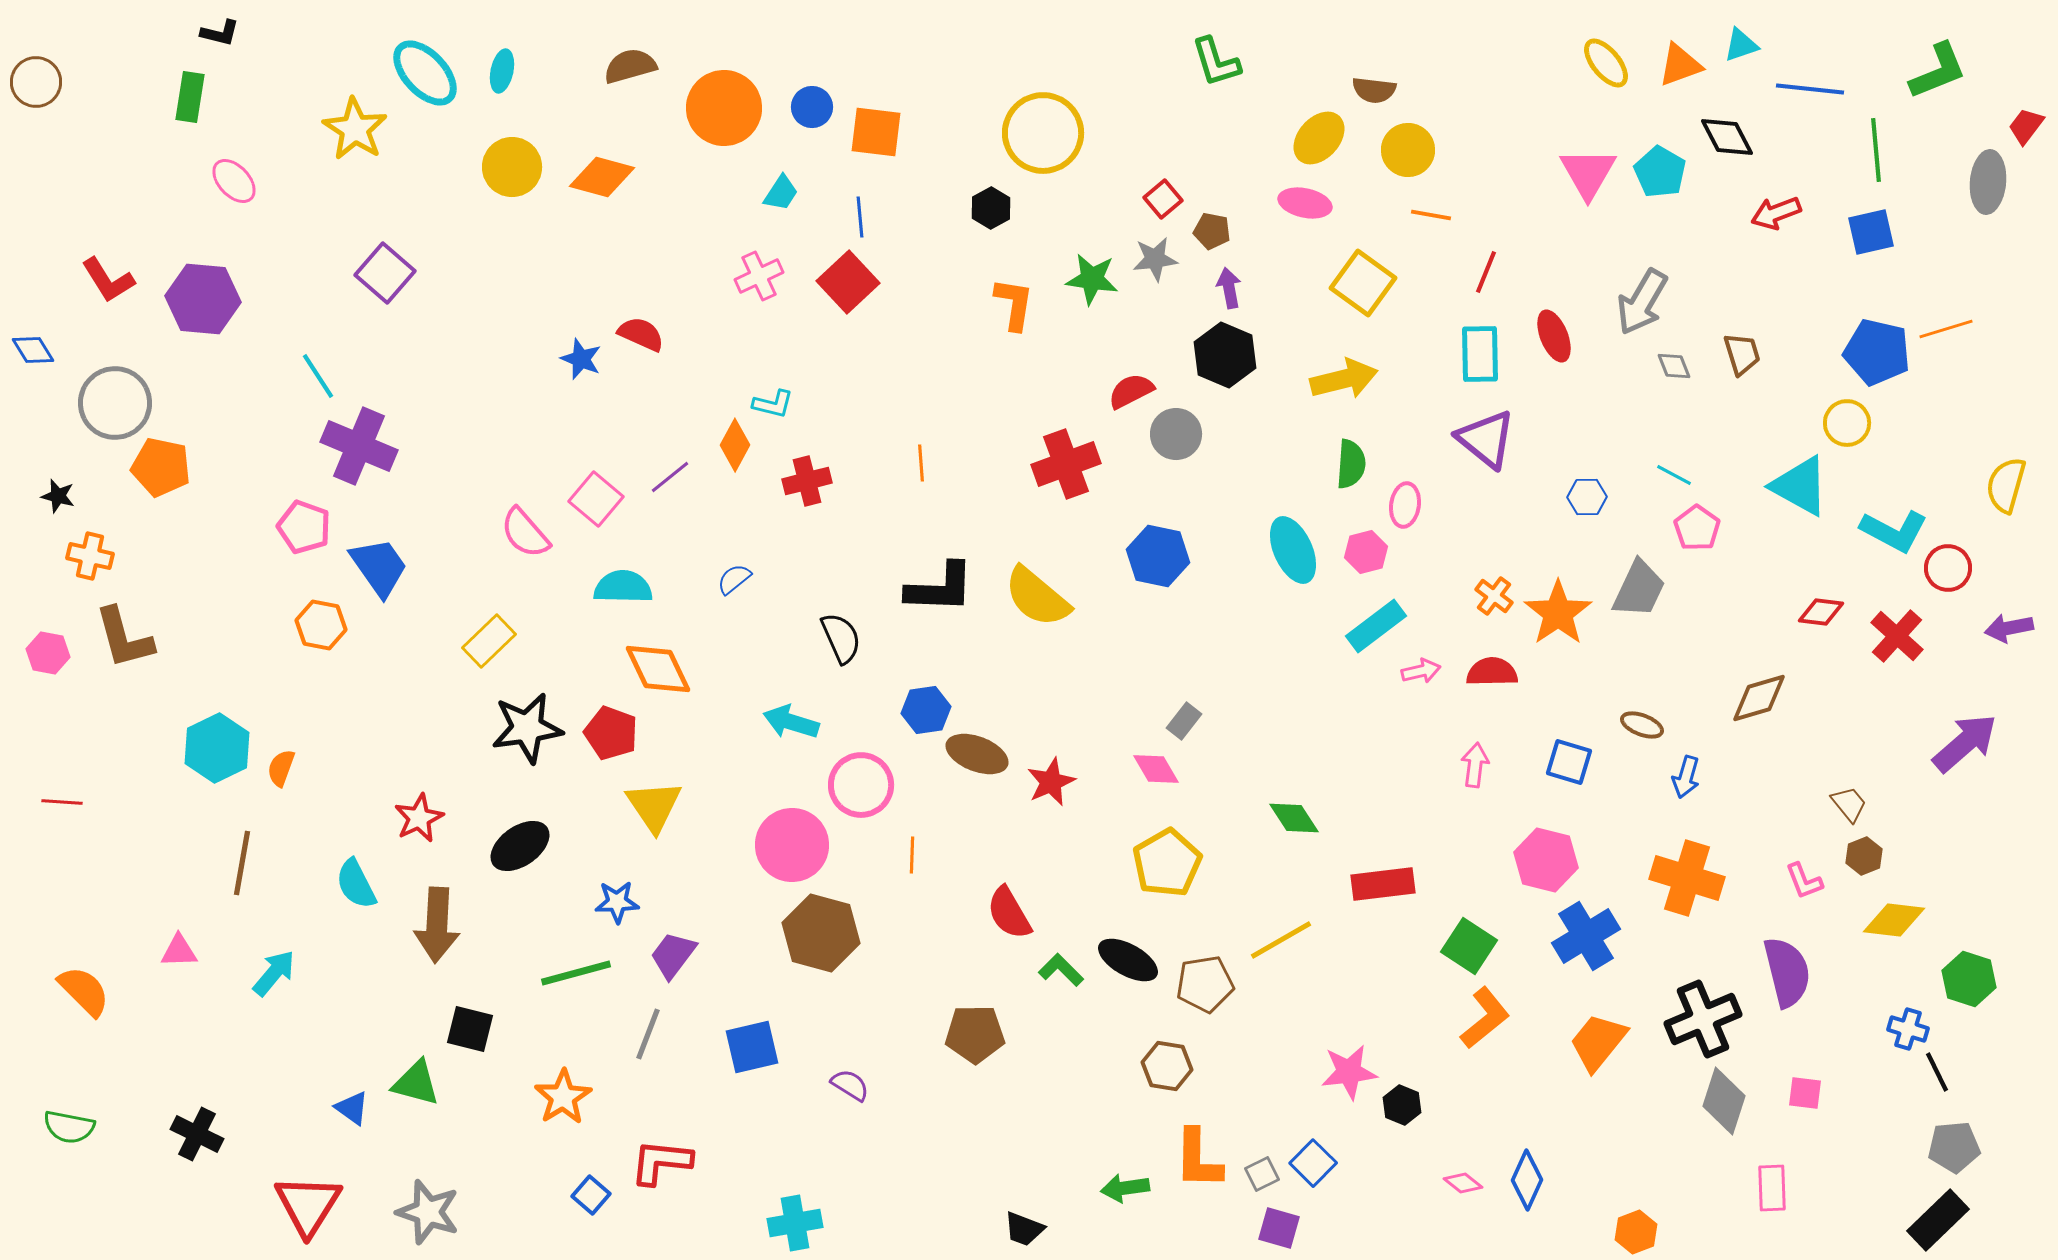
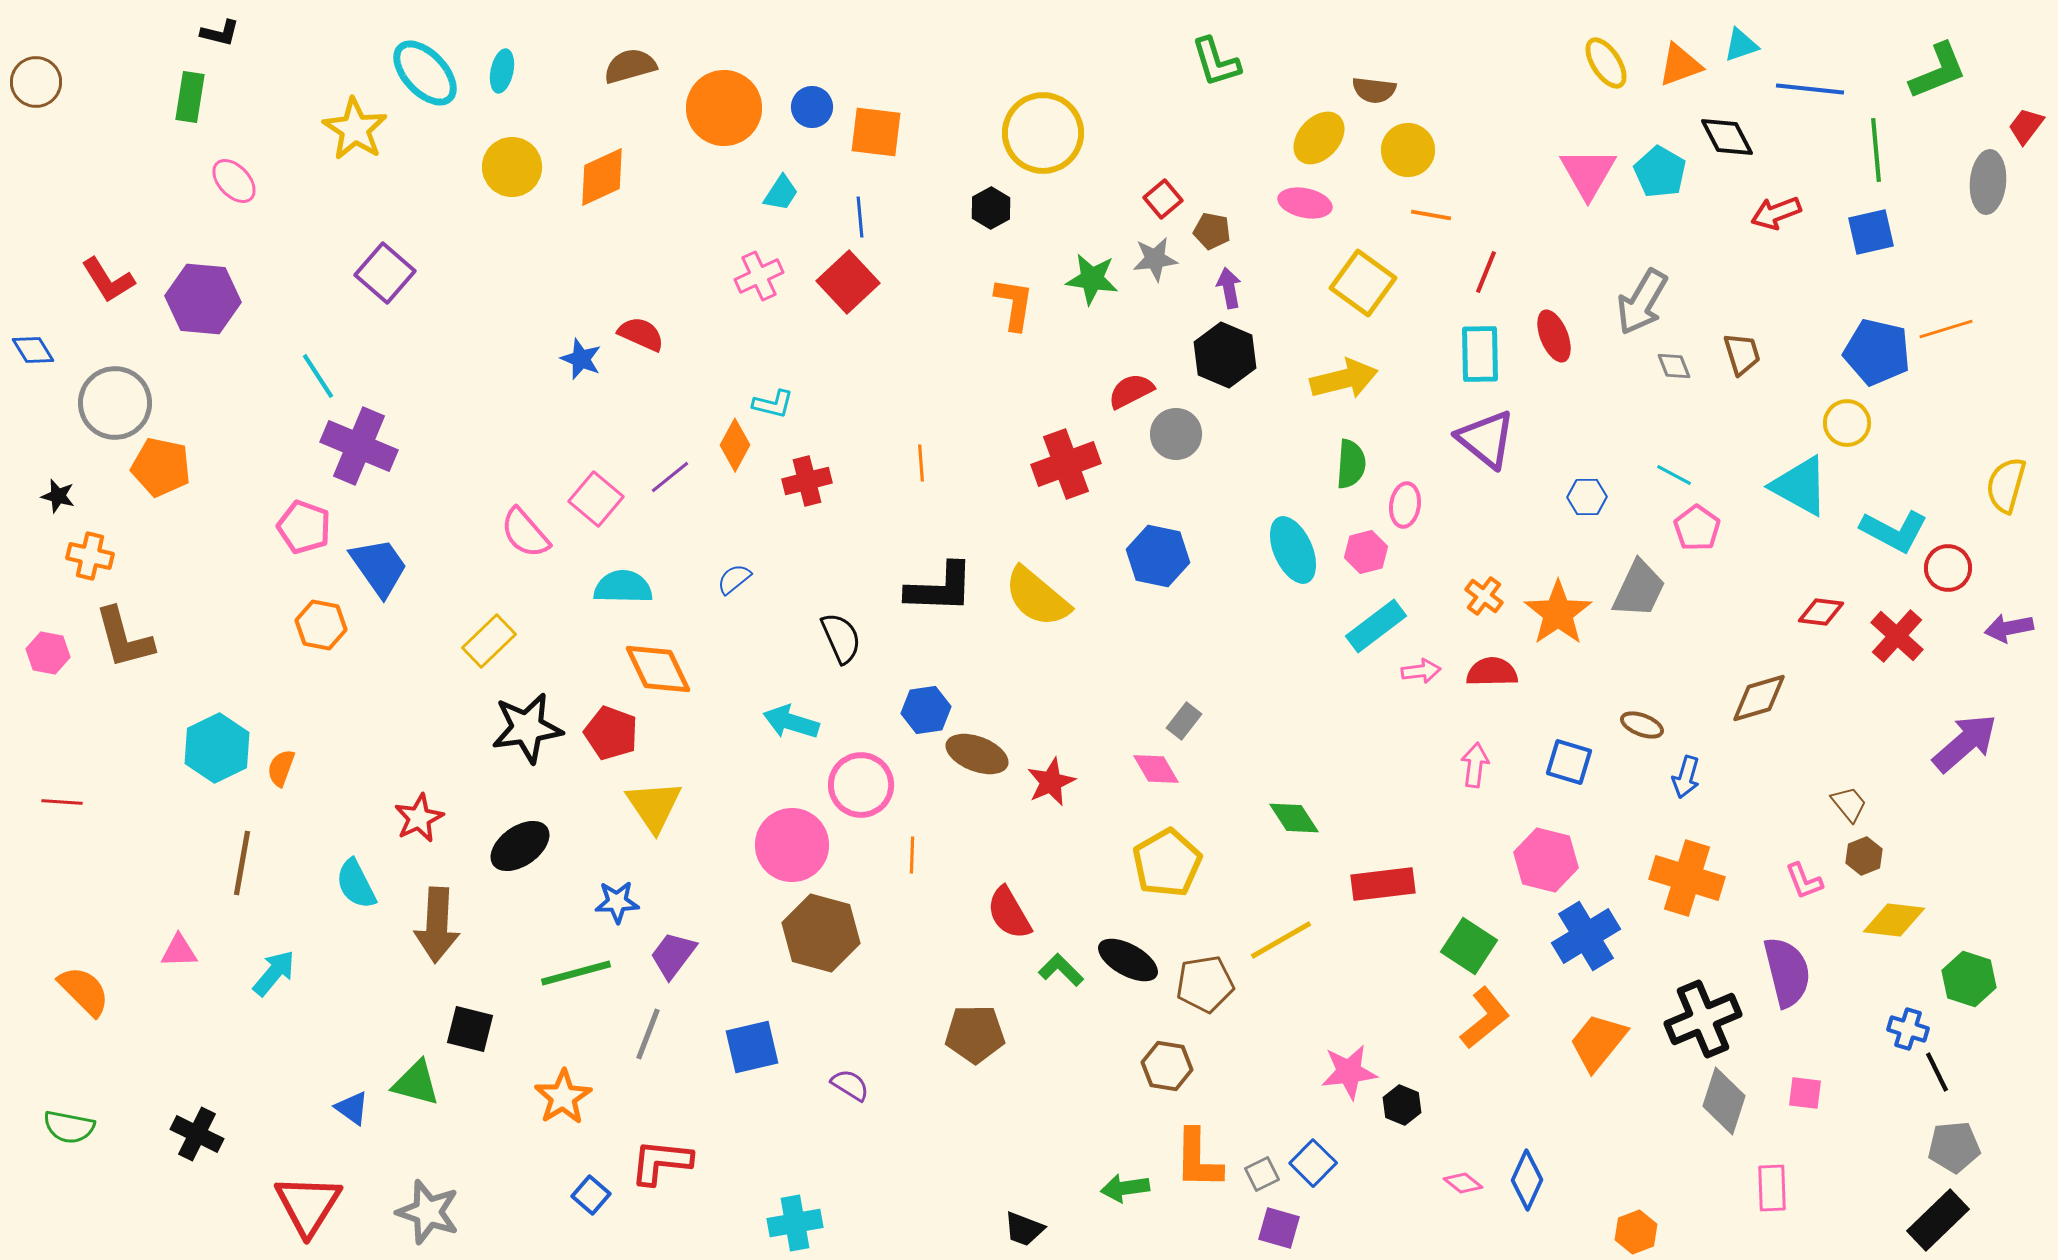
yellow ellipse at (1606, 63): rotated 6 degrees clockwise
orange diamond at (602, 177): rotated 40 degrees counterclockwise
orange cross at (1494, 596): moved 10 px left
pink arrow at (1421, 671): rotated 6 degrees clockwise
